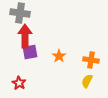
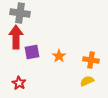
red arrow: moved 9 px left, 1 px down
purple square: moved 2 px right
yellow semicircle: rotated 40 degrees clockwise
